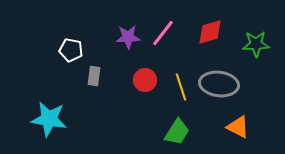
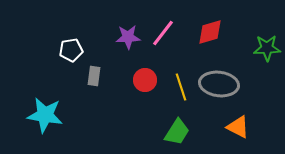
green star: moved 11 px right, 4 px down
white pentagon: rotated 20 degrees counterclockwise
cyan star: moved 4 px left, 4 px up
